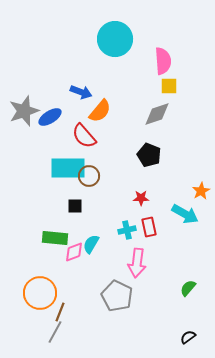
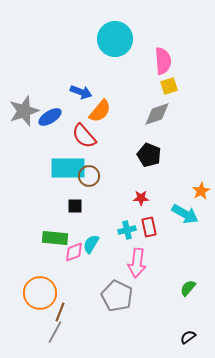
yellow square: rotated 18 degrees counterclockwise
